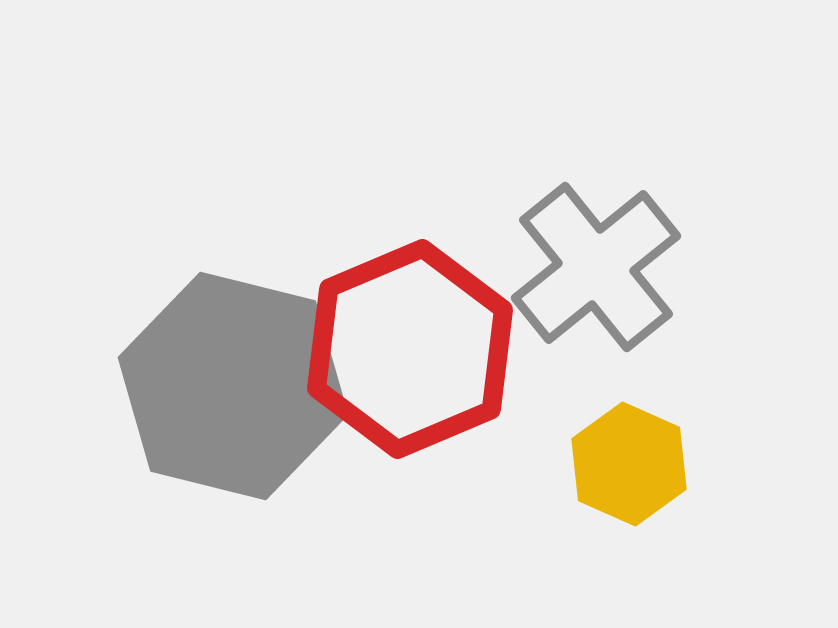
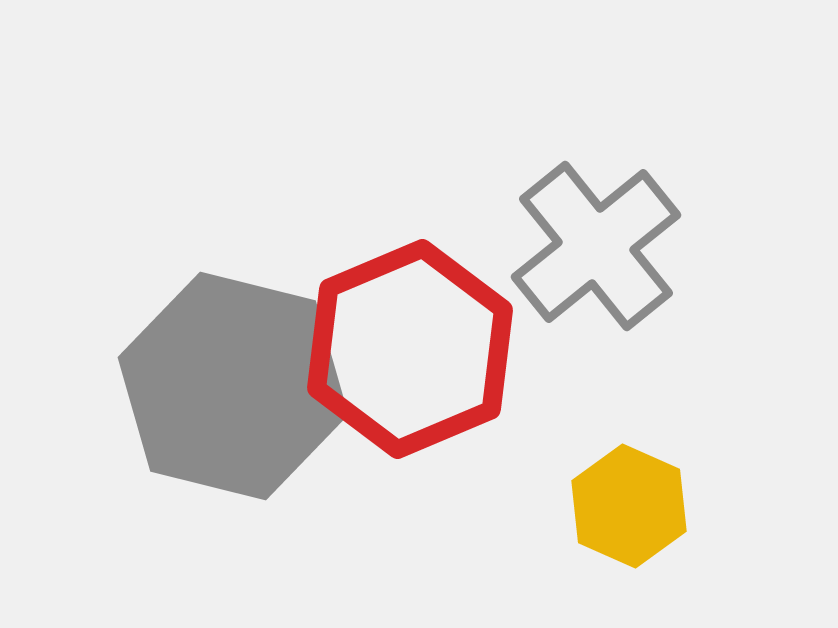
gray cross: moved 21 px up
yellow hexagon: moved 42 px down
